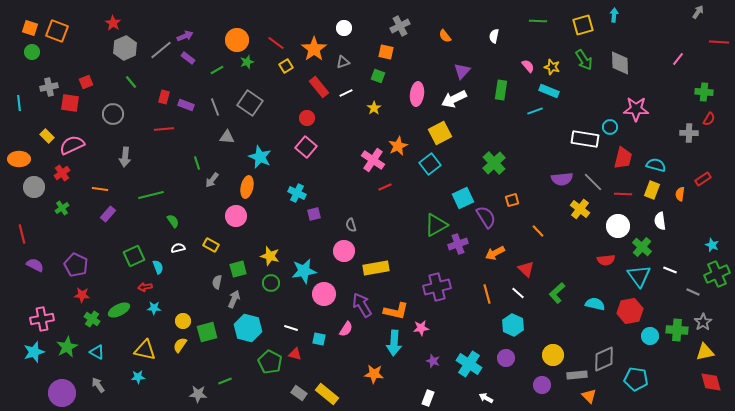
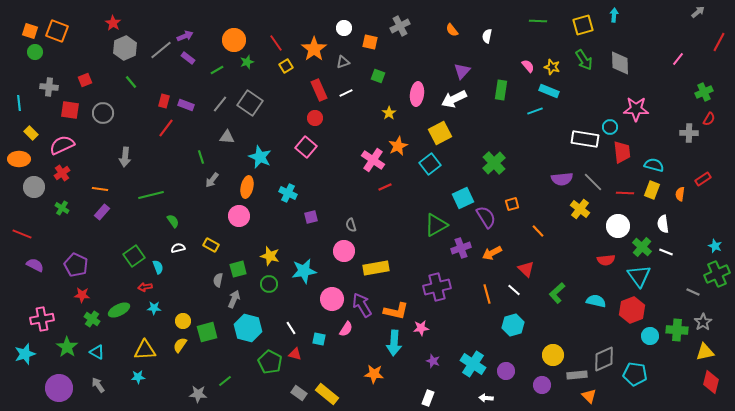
gray arrow at (698, 12): rotated 16 degrees clockwise
orange square at (30, 28): moved 3 px down
orange semicircle at (445, 36): moved 7 px right, 6 px up
white semicircle at (494, 36): moved 7 px left
orange circle at (237, 40): moved 3 px left
red line at (719, 42): rotated 66 degrees counterclockwise
red line at (276, 43): rotated 18 degrees clockwise
green circle at (32, 52): moved 3 px right
orange square at (386, 52): moved 16 px left, 10 px up
red square at (86, 82): moved 1 px left, 2 px up
gray cross at (49, 87): rotated 18 degrees clockwise
red rectangle at (319, 87): moved 3 px down; rotated 15 degrees clockwise
green cross at (704, 92): rotated 30 degrees counterclockwise
red rectangle at (164, 97): moved 4 px down
red square at (70, 103): moved 7 px down
gray line at (215, 107): moved 5 px right, 3 px up; rotated 60 degrees clockwise
yellow star at (374, 108): moved 15 px right, 5 px down
gray circle at (113, 114): moved 10 px left, 1 px up
red circle at (307, 118): moved 8 px right
red line at (164, 129): moved 2 px right, 1 px up; rotated 48 degrees counterclockwise
yellow rectangle at (47, 136): moved 16 px left, 3 px up
pink semicircle at (72, 145): moved 10 px left
red trapezoid at (623, 158): moved 1 px left, 6 px up; rotated 20 degrees counterclockwise
green line at (197, 163): moved 4 px right, 6 px up
cyan semicircle at (656, 165): moved 2 px left
cyan cross at (297, 193): moved 9 px left
red line at (623, 194): moved 2 px right, 1 px up
orange square at (512, 200): moved 4 px down
green cross at (62, 208): rotated 24 degrees counterclockwise
purple rectangle at (108, 214): moved 6 px left, 2 px up
purple square at (314, 214): moved 3 px left, 3 px down
pink circle at (236, 216): moved 3 px right
white semicircle at (660, 221): moved 3 px right, 3 px down
red line at (22, 234): rotated 54 degrees counterclockwise
purple cross at (458, 244): moved 3 px right, 4 px down
cyan star at (712, 245): moved 3 px right, 1 px down
orange arrow at (495, 253): moved 3 px left
green square at (134, 256): rotated 10 degrees counterclockwise
white line at (670, 270): moved 4 px left, 18 px up
gray semicircle at (217, 282): moved 1 px right, 2 px up
green circle at (271, 283): moved 2 px left, 1 px down
white line at (518, 293): moved 4 px left, 3 px up
pink circle at (324, 294): moved 8 px right, 5 px down
cyan semicircle at (595, 304): moved 1 px right, 3 px up
red hexagon at (630, 311): moved 2 px right, 1 px up; rotated 10 degrees counterclockwise
cyan hexagon at (513, 325): rotated 20 degrees clockwise
white line at (291, 328): rotated 40 degrees clockwise
green star at (67, 347): rotated 10 degrees counterclockwise
yellow triangle at (145, 350): rotated 15 degrees counterclockwise
cyan star at (34, 352): moved 9 px left, 2 px down
purple circle at (506, 358): moved 13 px down
cyan cross at (469, 364): moved 4 px right
cyan pentagon at (636, 379): moved 1 px left, 5 px up
green line at (225, 381): rotated 16 degrees counterclockwise
red diamond at (711, 382): rotated 30 degrees clockwise
purple circle at (62, 393): moved 3 px left, 5 px up
white arrow at (486, 398): rotated 24 degrees counterclockwise
